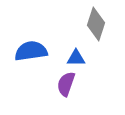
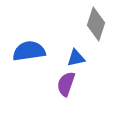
blue semicircle: moved 2 px left
blue triangle: rotated 12 degrees counterclockwise
